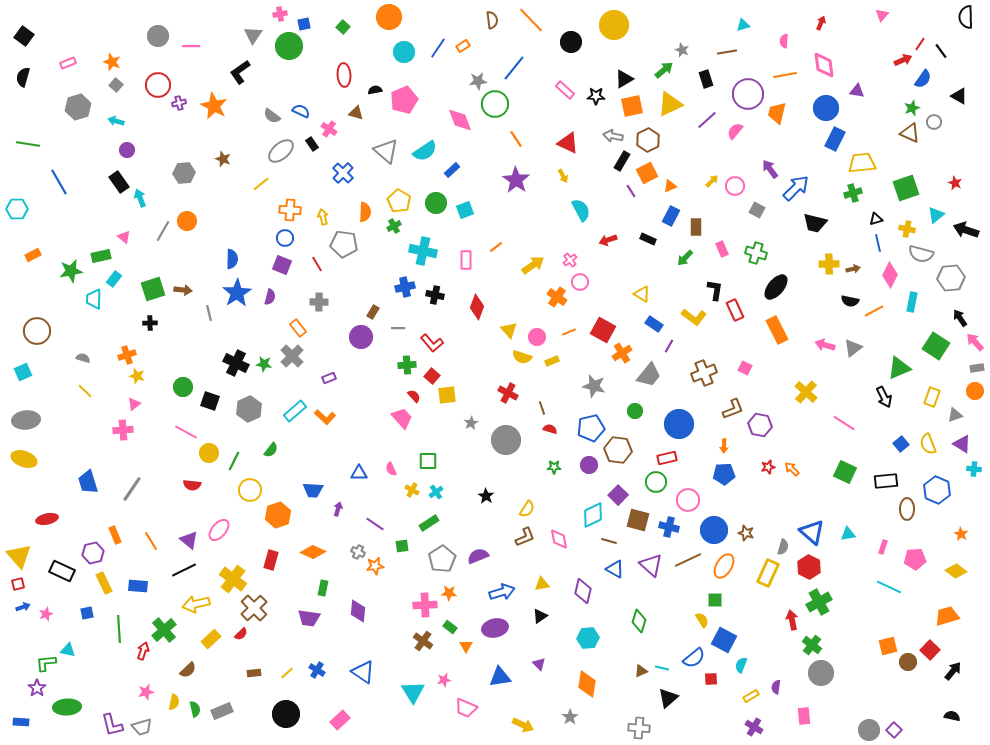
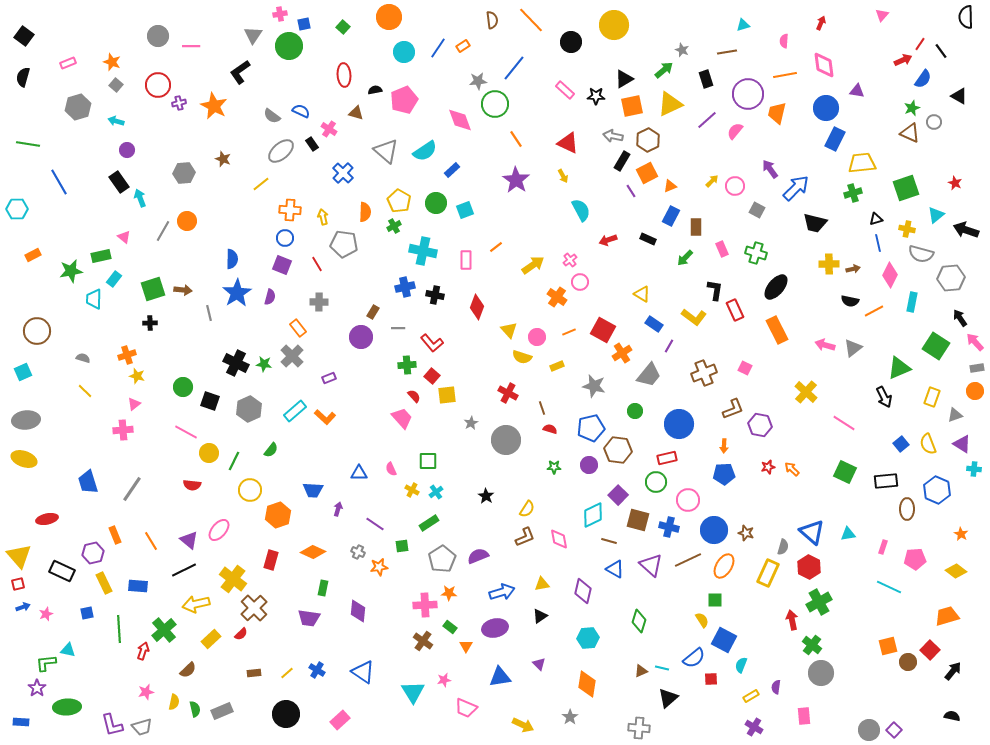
yellow rectangle at (552, 361): moved 5 px right, 5 px down
orange star at (375, 566): moved 4 px right, 1 px down
